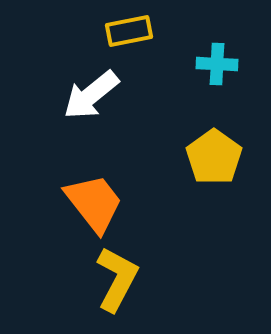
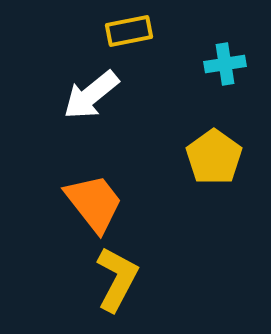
cyan cross: moved 8 px right; rotated 12 degrees counterclockwise
